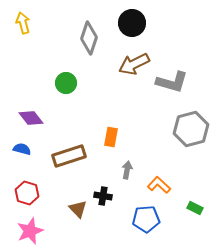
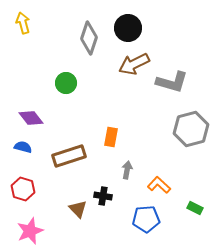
black circle: moved 4 px left, 5 px down
blue semicircle: moved 1 px right, 2 px up
red hexagon: moved 4 px left, 4 px up
